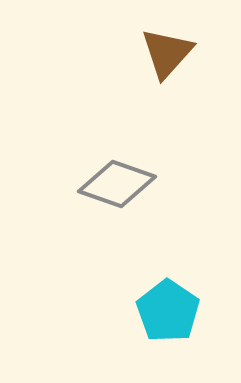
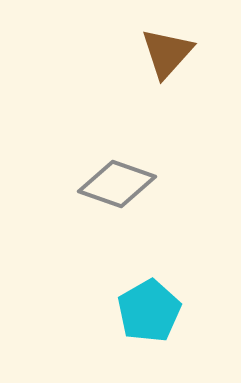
cyan pentagon: moved 19 px left; rotated 8 degrees clockwise
